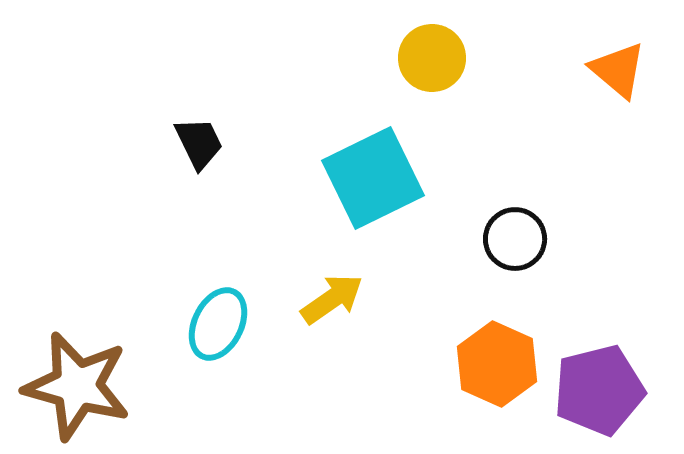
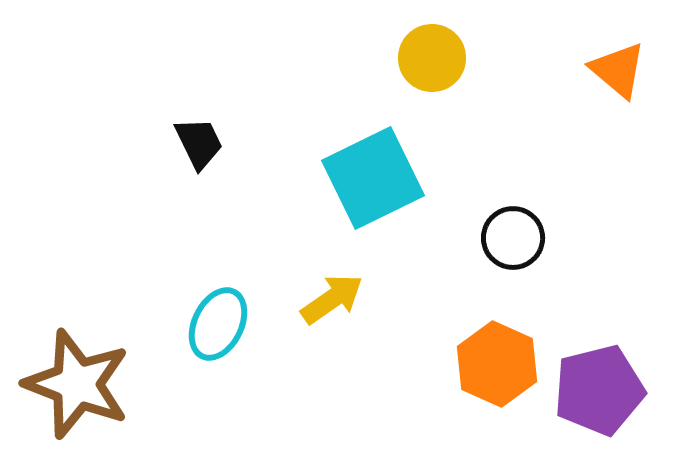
black circle: moved 2 px left, 1 px up
brown star: moved 2 px up; rotated 6 degrees clockwise
